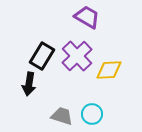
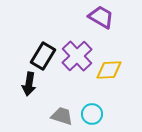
purple trapezoid: moved 14 px right
black rectangle: moved 1 px right
